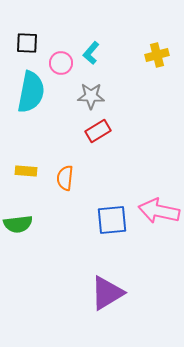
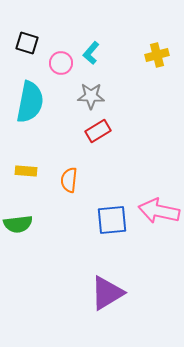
black square: rotated 15 degrees clockwise
cyan semicircle: moved 1 px left, 10 px down
orange semicircle: moved 4 px right, 2 px down
